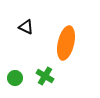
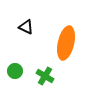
green circle: moved 7 px up
